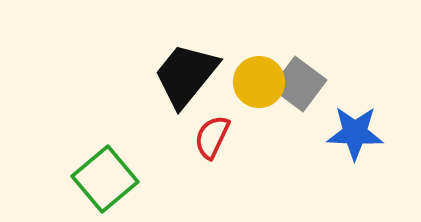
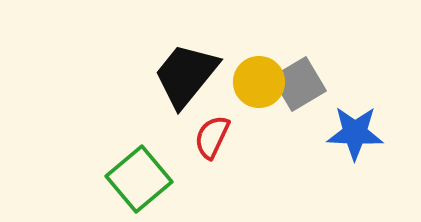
gray square: rotated 22 degrees clockwise
green square: moved 34 px right
